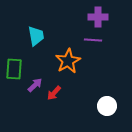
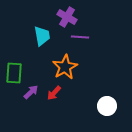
purple cross: moved 31 px left; rotated 30 degrees clockwise
cyan trapezoid: moved 6 px right
purple line: moved 13 px left, 3 px up
orange star: moved 3 px left, 6 px down
green rectangle: moved 4 px down
purple arrow: moved 4 px left, 7 px down
